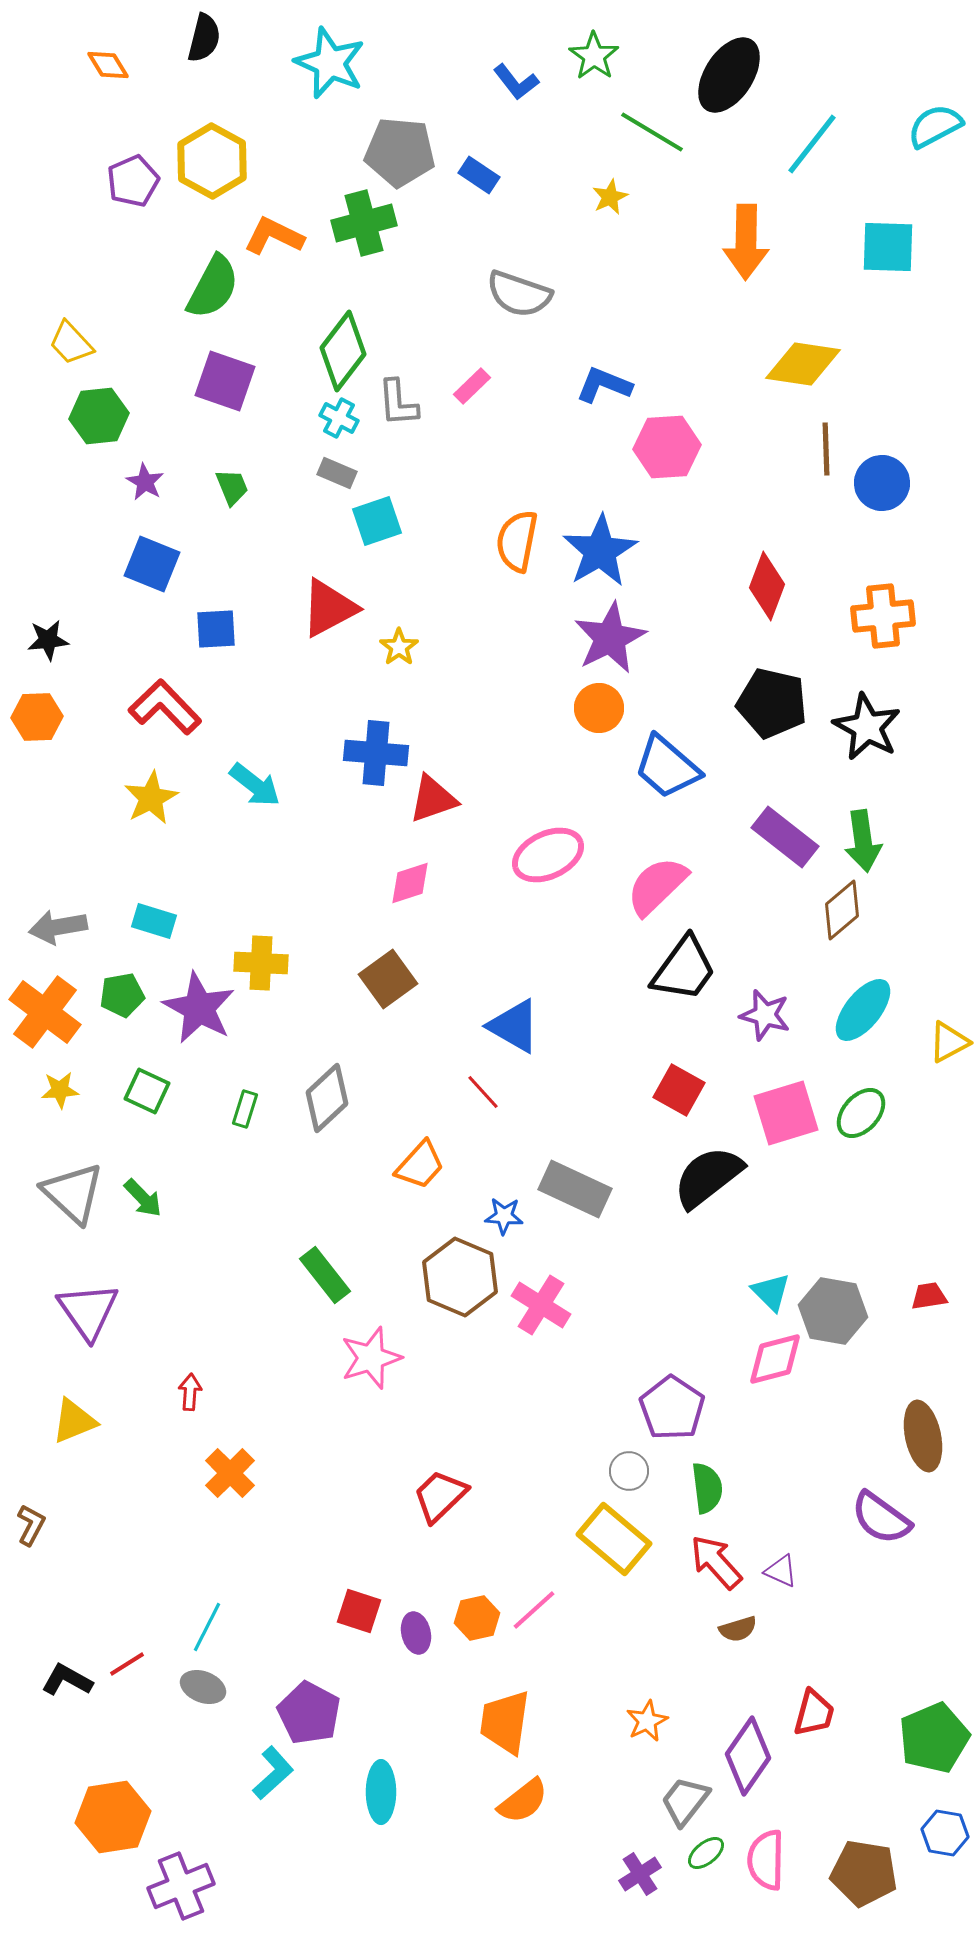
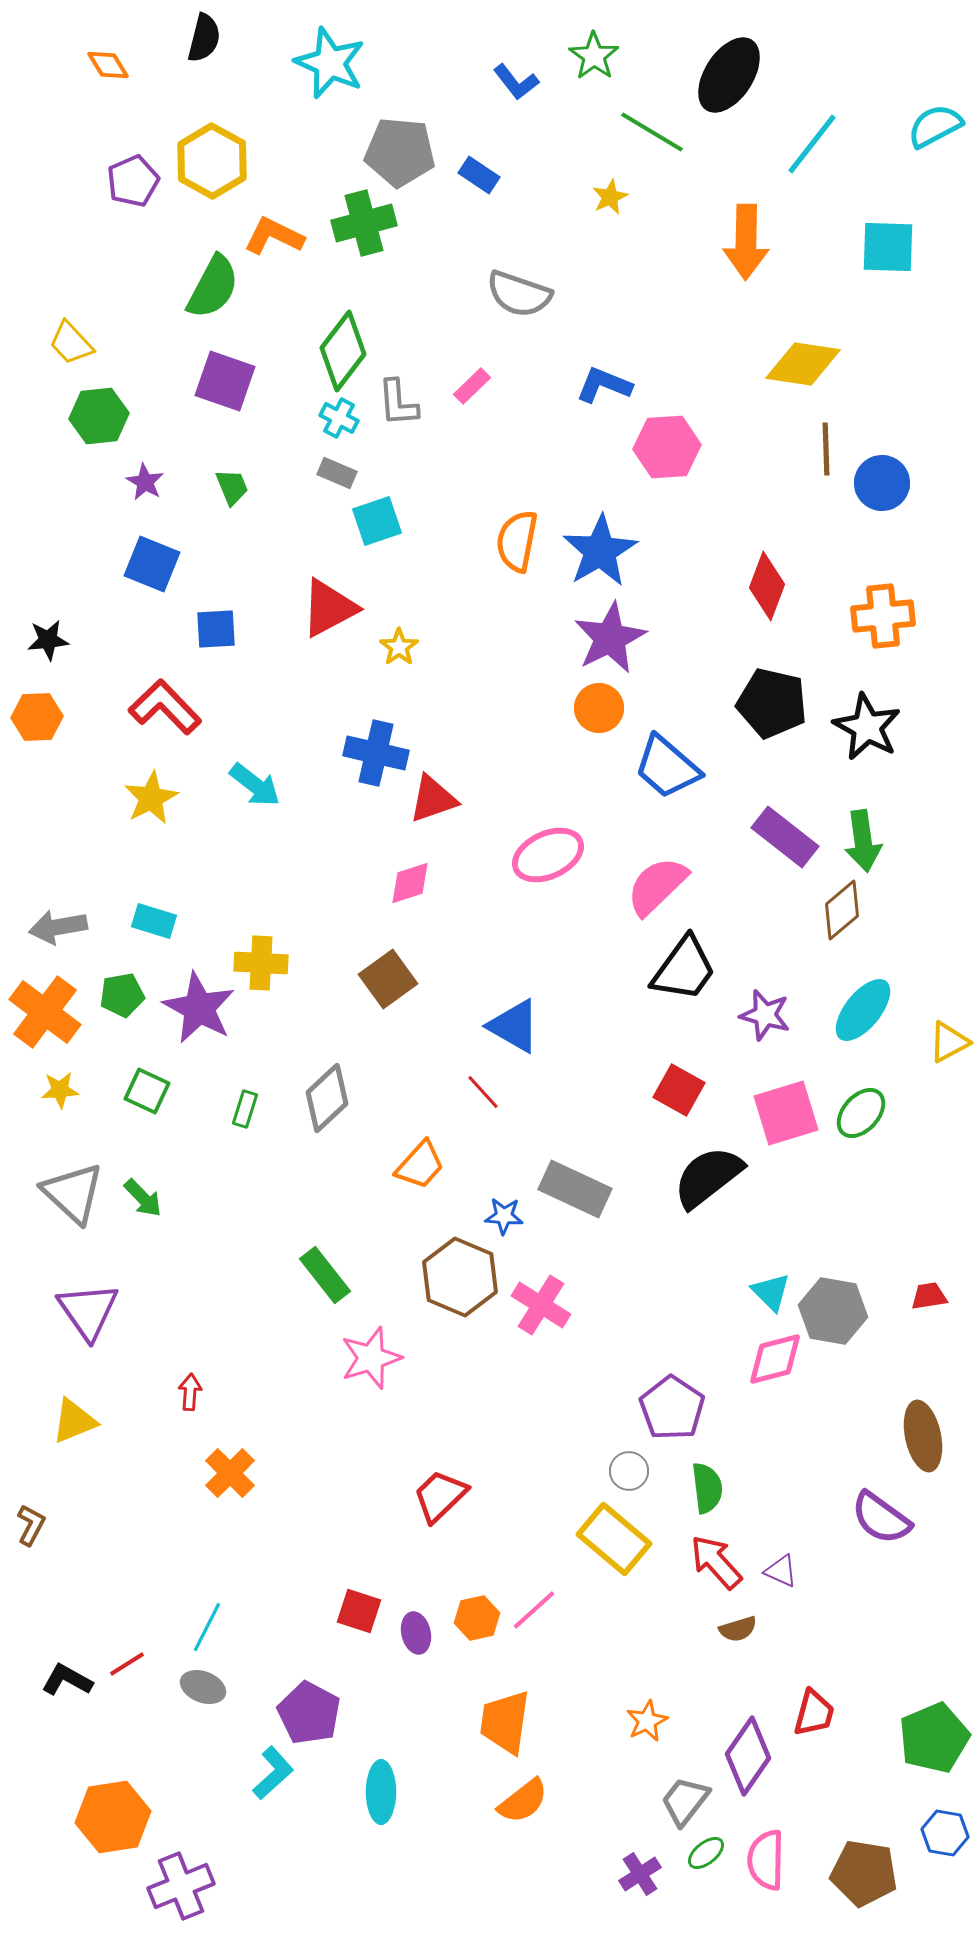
blue cross at (376, 753): rotated 8 degrees clockwise
